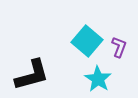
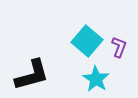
cyan star: moved 2 px left
